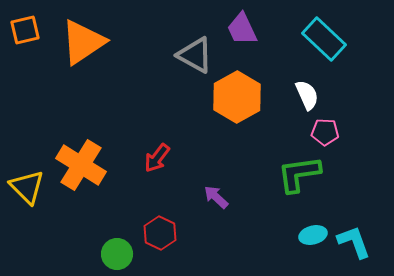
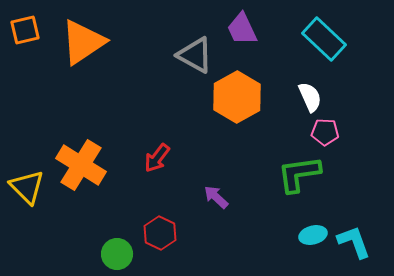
white semicircle: moved 3 px right, 2 px down
